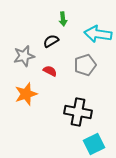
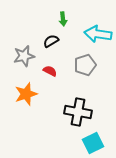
cyan square: moved 1 px left, 1 px up
